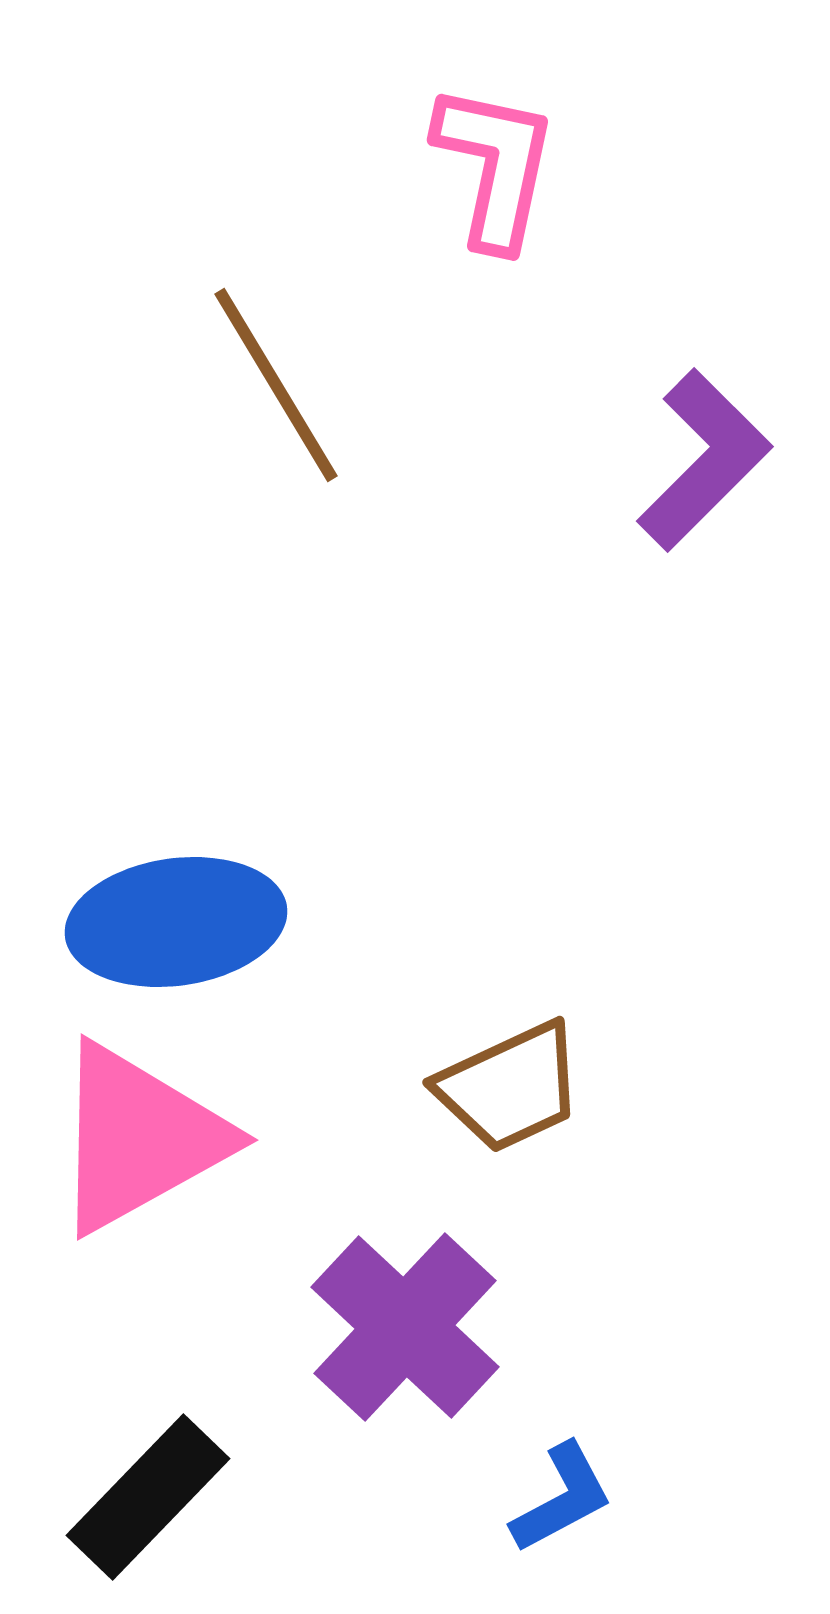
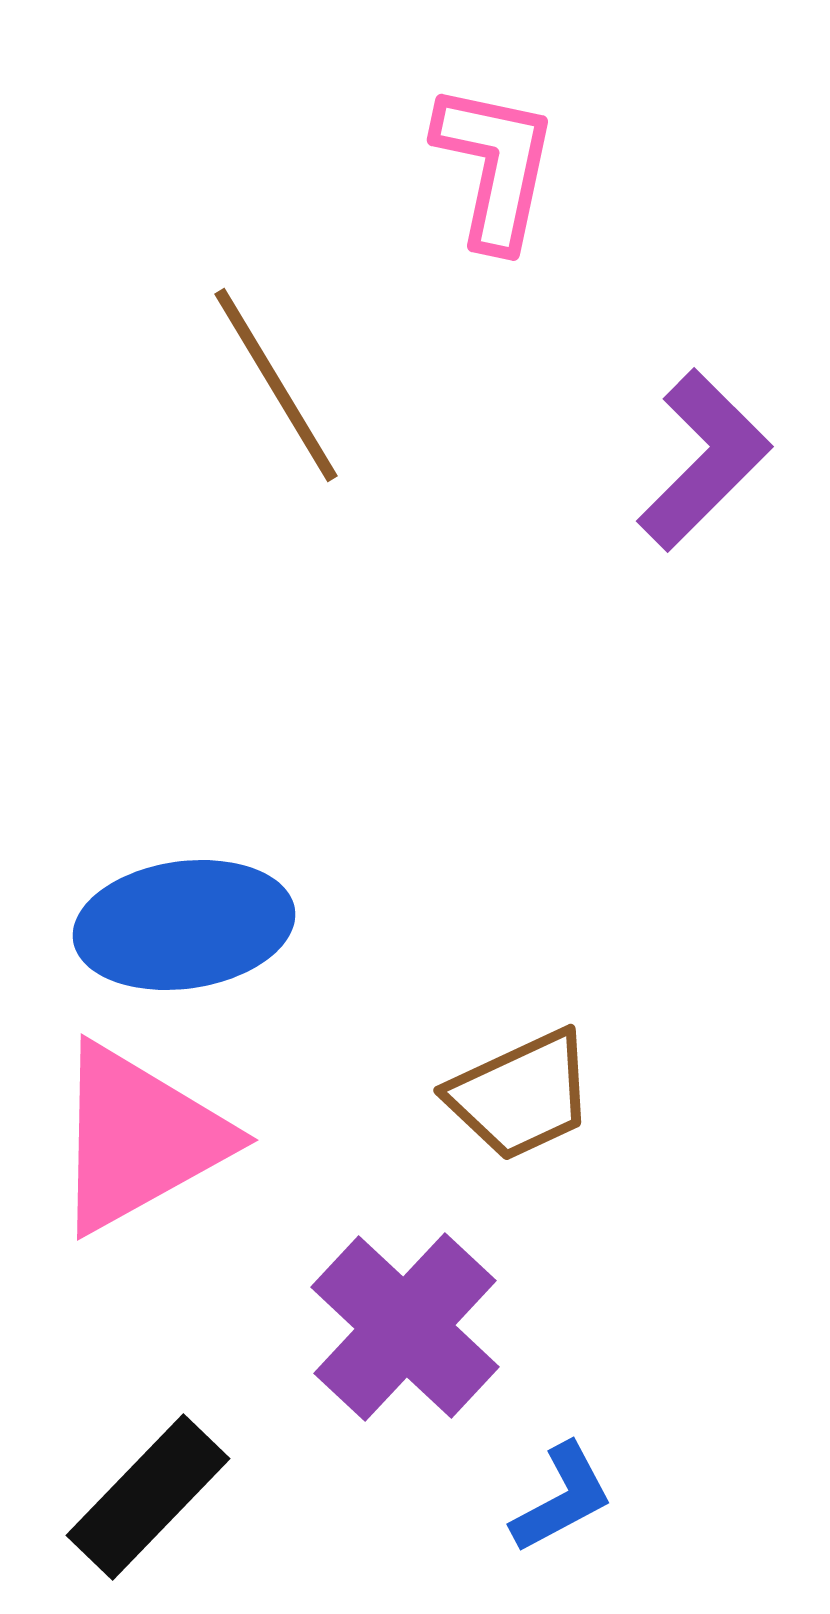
blue ellipse: moved 8 px right, 3 px down
brown trapezoid: moved 11 px right, 8 px down
